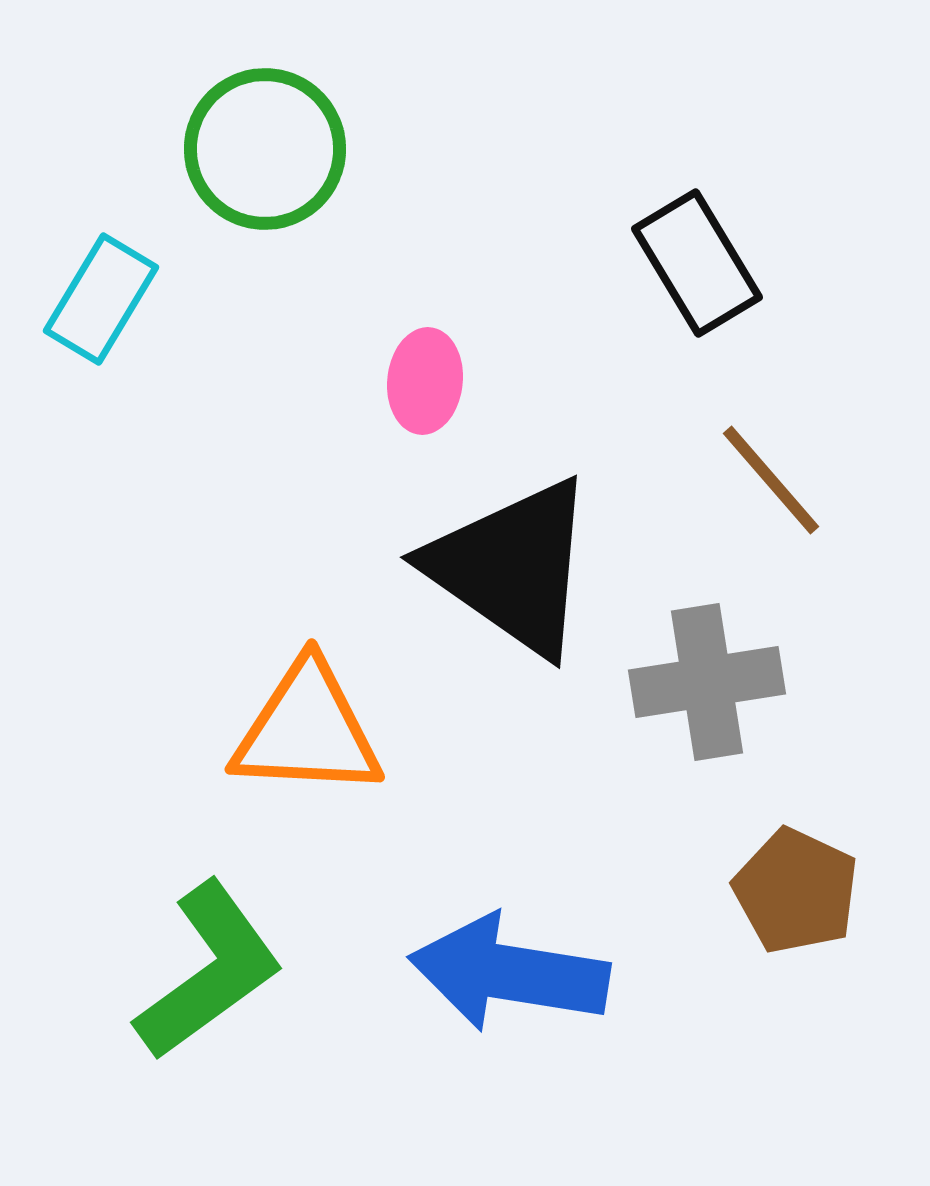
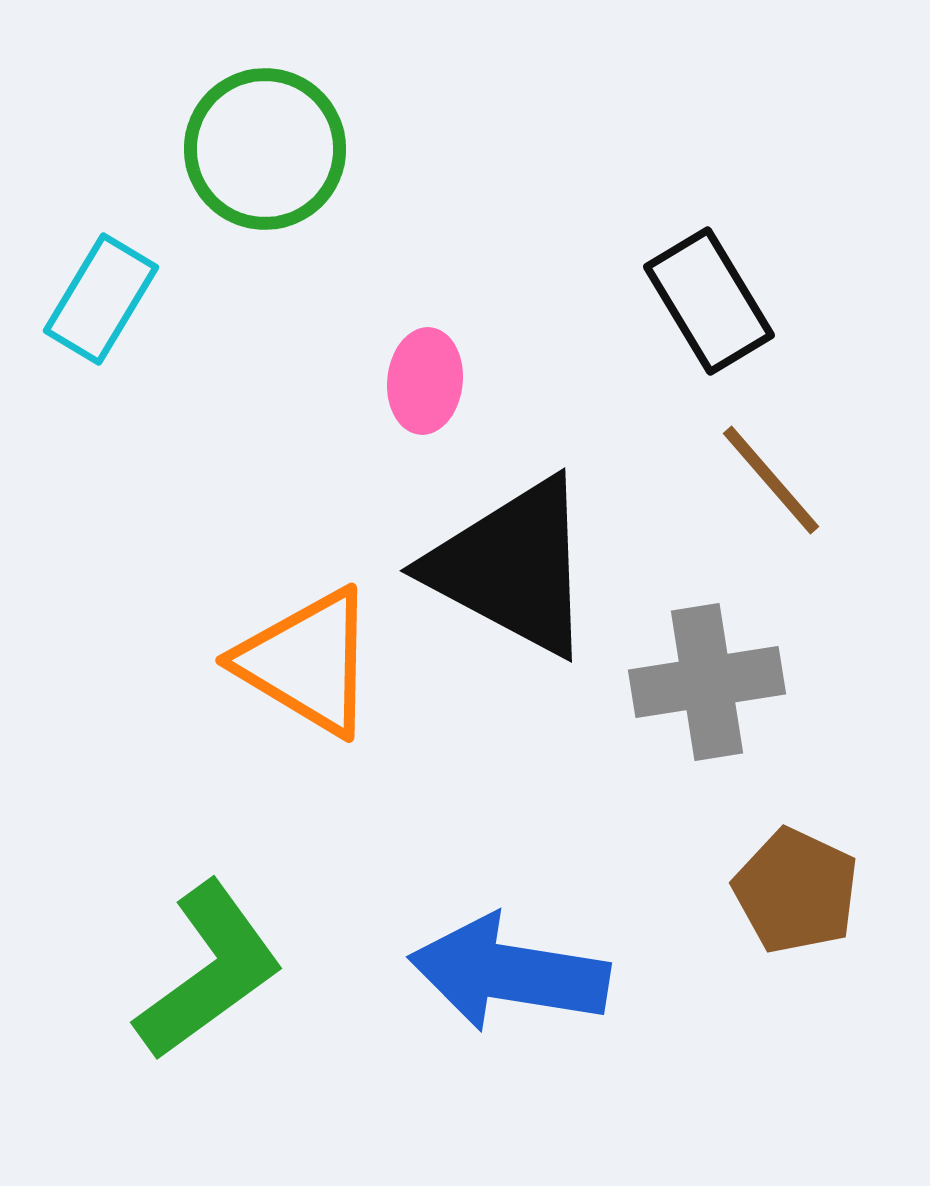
black rectangle: moved 12 px right, 38 px down
black triangle: rotated 7 degrees counterclockwise
orange triangle: moved 68 px up; rotated 28 degrees clockwise
